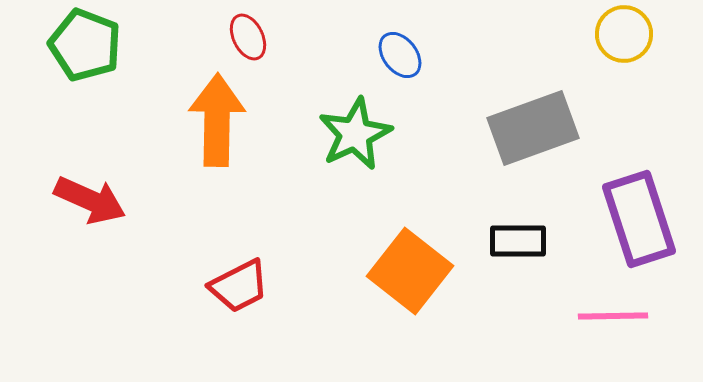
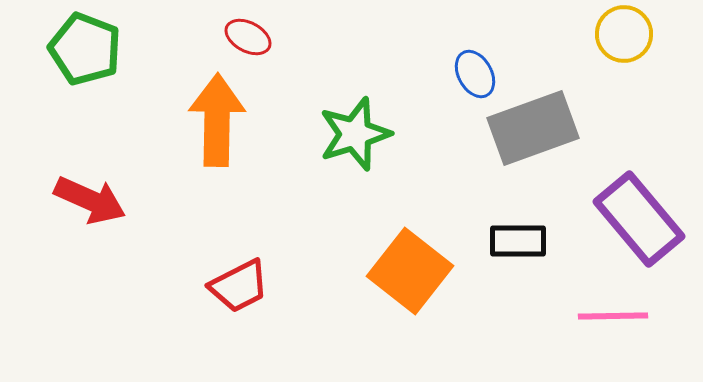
red ellipse: rotated 36 degrees counterclockwise
green pentagon: moved 4 px down
blue ellipse: moved 75 px right, 19 px down; rotated 9 degrees clockwise
green star: rotated 8 degrees clockwise
purple rectangle: rotated 22 degrees counterclockwise
